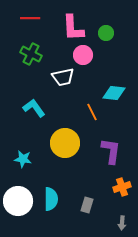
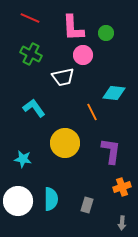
red line: rotated 24 degrees clockwise
